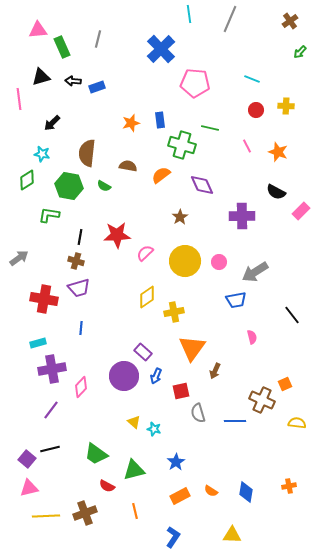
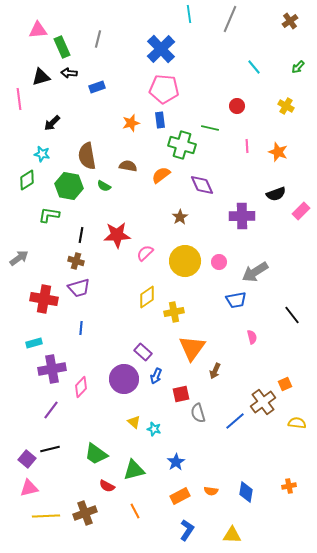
green arrow at (300, 52): moved 2 px left, 15 px down
cyan line at (252, 79): moved 2 px right, 12 px up; rotated 28 degrees clockwise
black arrow at (73, 81): moved 4 px left, 8 px up
pink pentagon at (195, 83): moved 31 px left, 6 px down
yellow cross at (286, 106): rotated 28 degrees clockwise
red circle at (256, 110): moved 19 px left, 4 px up
pink line at (247, 146): rotated 24 degrees clockwise
brown semicircle at (87, 153): moved 3 px down; rotated 16 degrees counterclockwise
black semicircle at (276, 192): moved 2 px down; rotated 48 degrees counterclockwise
black line at (80, 237): moved 1 px right, 2 px up
cyan rectangle at (38, 343): moved 4 px left
purple circle at (124, 376): moved 3 px down
red square at (181, 391): moved 3 px down
brown cross at (262, 400): moved 1 px right, 2 px down; rotated 30 degrees clockwise
blue line at (235, 421): rotated 40 degrees counterclockwise
orange semicircle at (211, 491): rotated 24 degrees counterclockwise
orange line at (135, 511): rotated 14 degrees counterclockwise
blue L-shape at (173, 537): moved 14 px right, 7 px up
